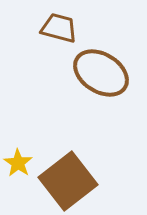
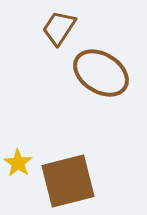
brown trapezoid: rotated 72 degrees counterclockwise
brown square: rotated 24 degrees clockwise
